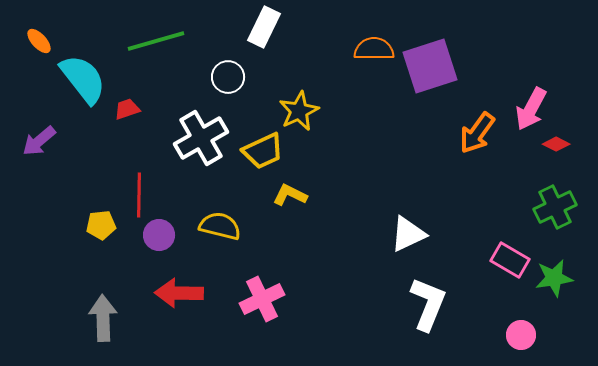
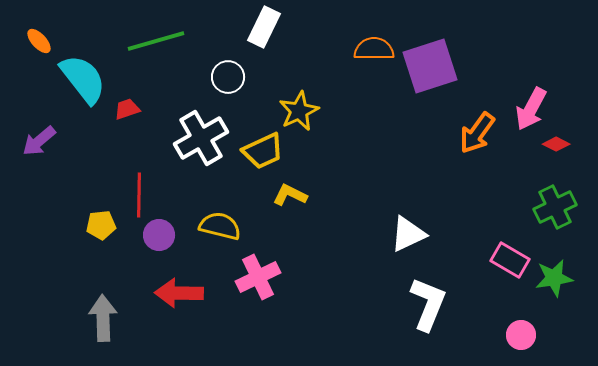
pink cross: moved 4 px left, 22 px up
